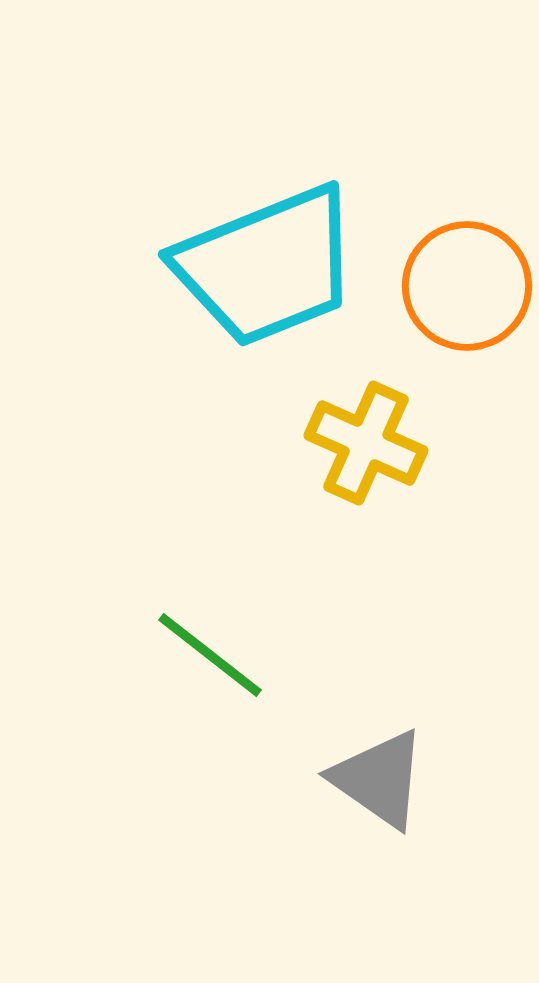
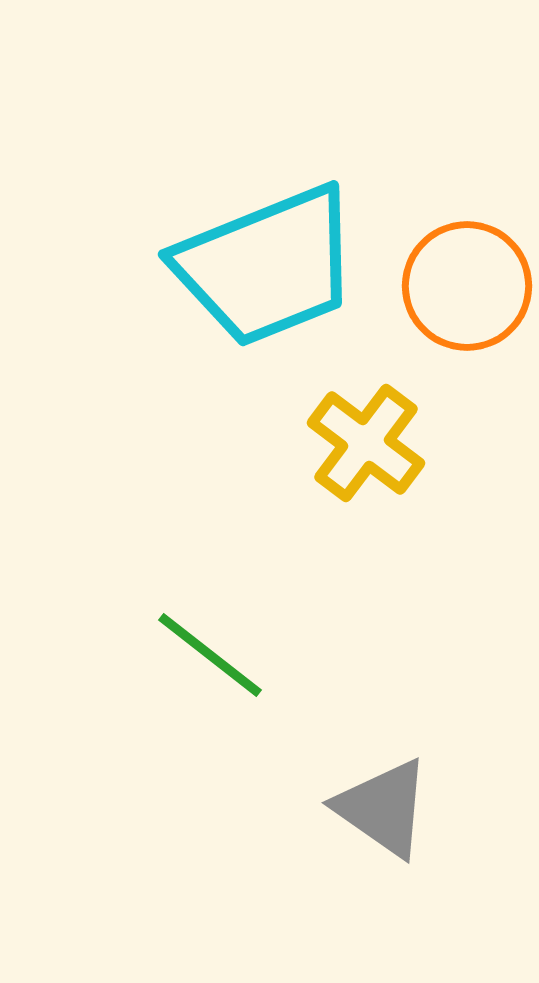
yellow cross: rotated 13 degrees clockwise
gray triangle: moved 4 px right, 29 px down
